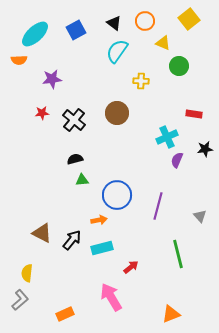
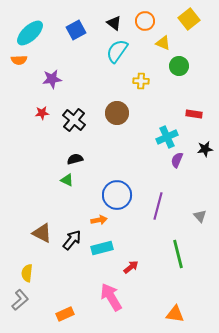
cyan ellipse: moved 5 px left, 1 px up
green triangle: moved 15 px left; rotated 32 degrees clockwise
orange triangle: moved 4 px right; rotated 30 degrees clockwise
